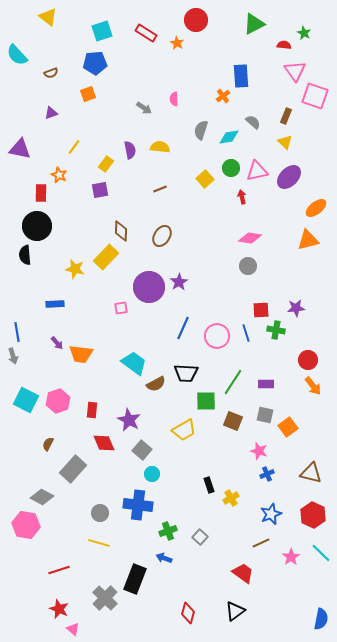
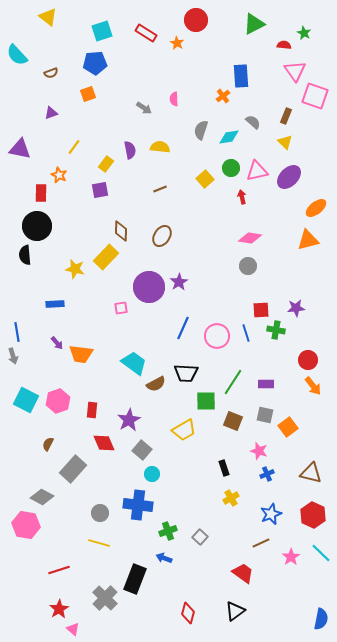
purple star at (129, 420): rotated 15 degrees clockwise
black rectangle at (209, 485): moved 15 px right, 17 px up
red star at (59, 609): rotated 18 degrees clockwise
